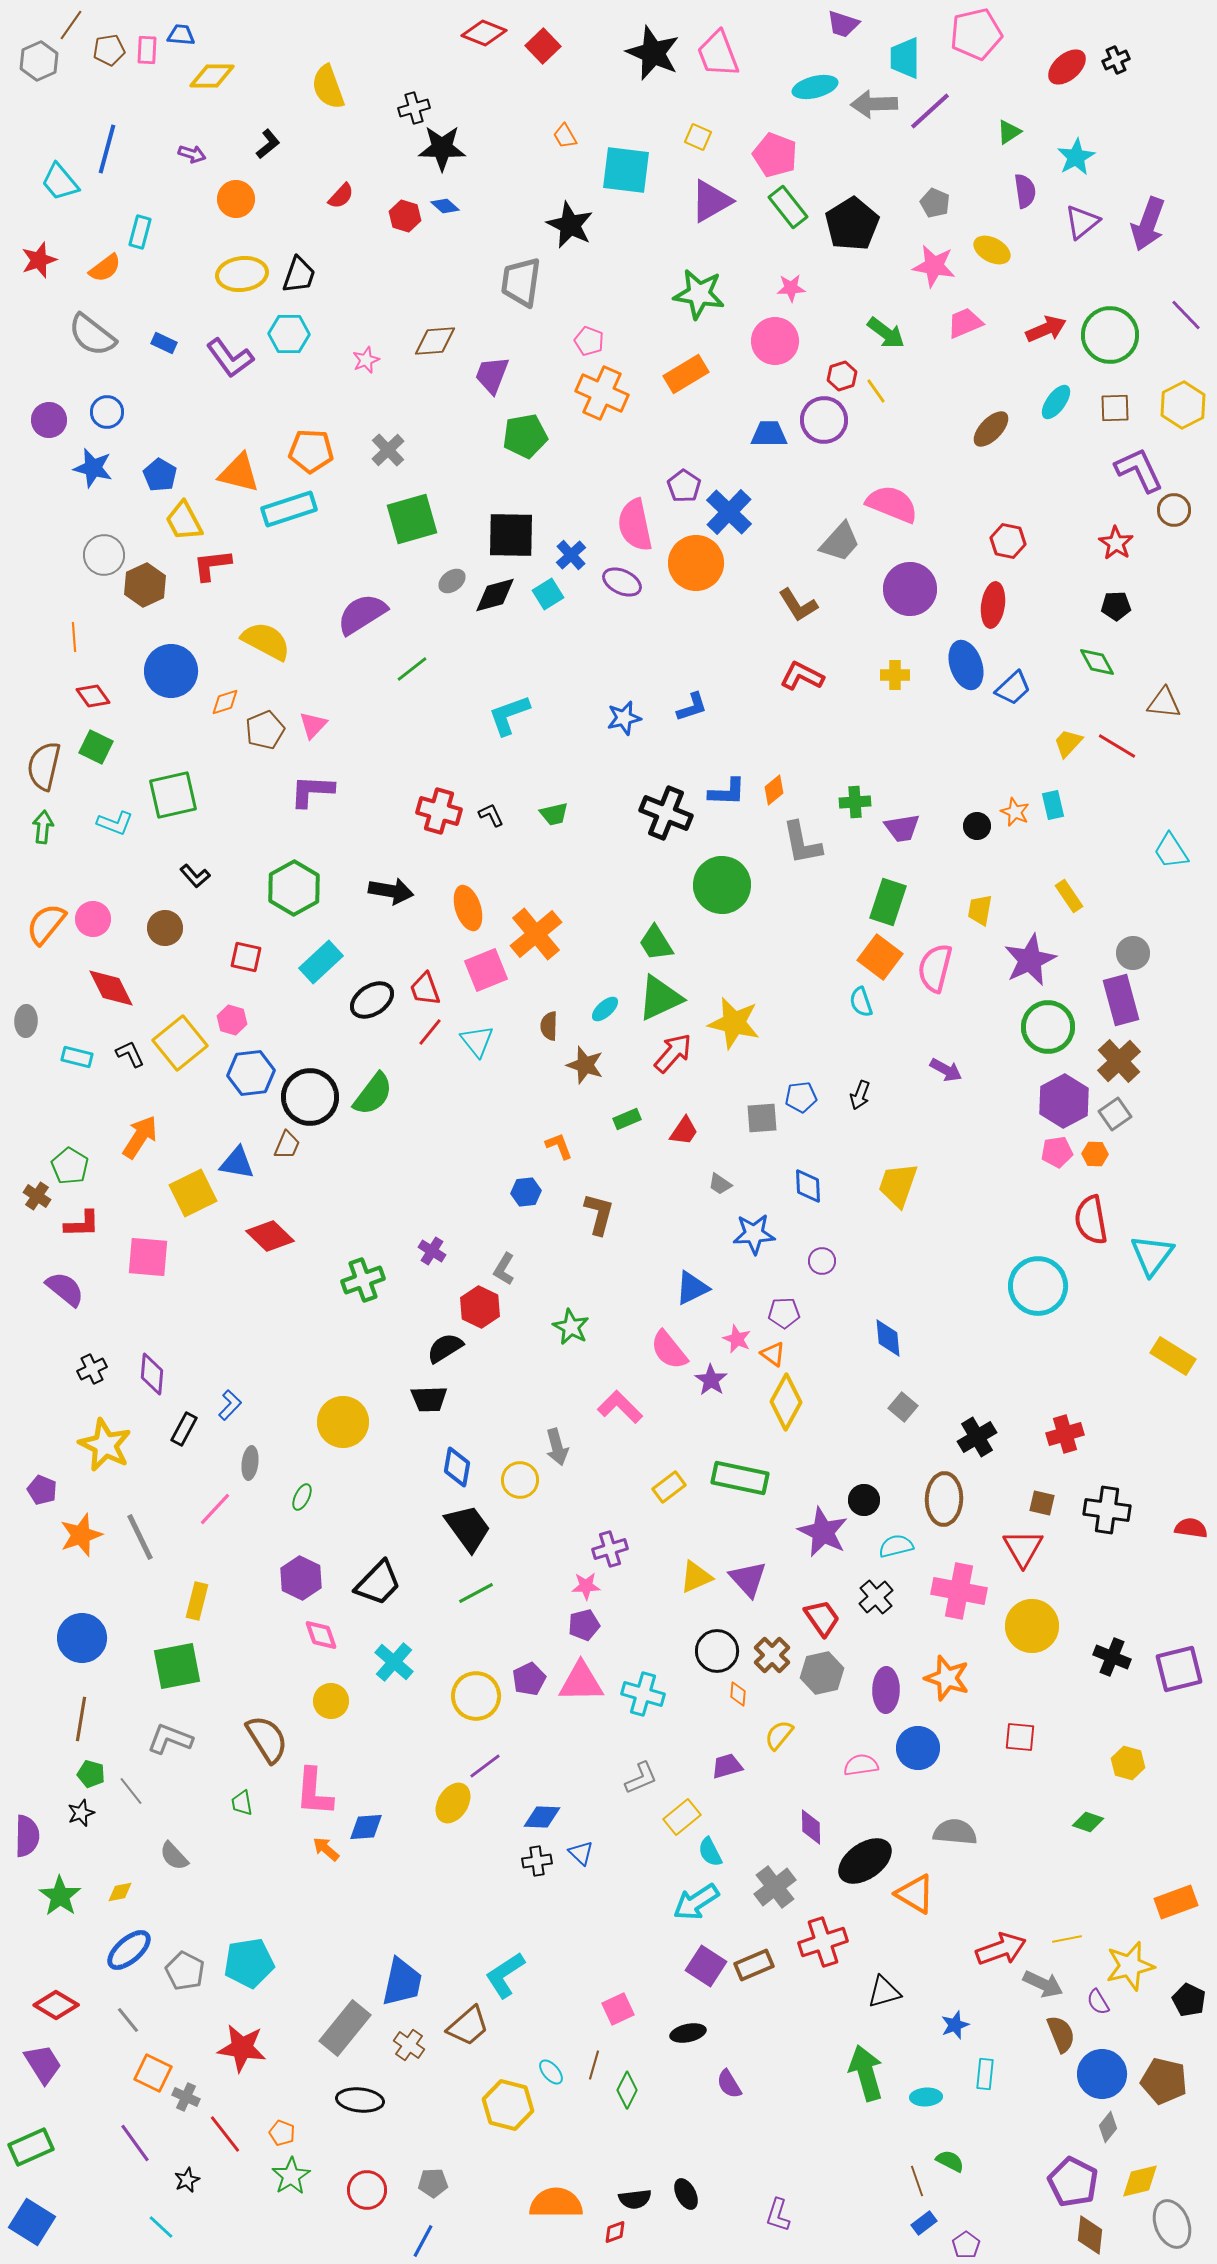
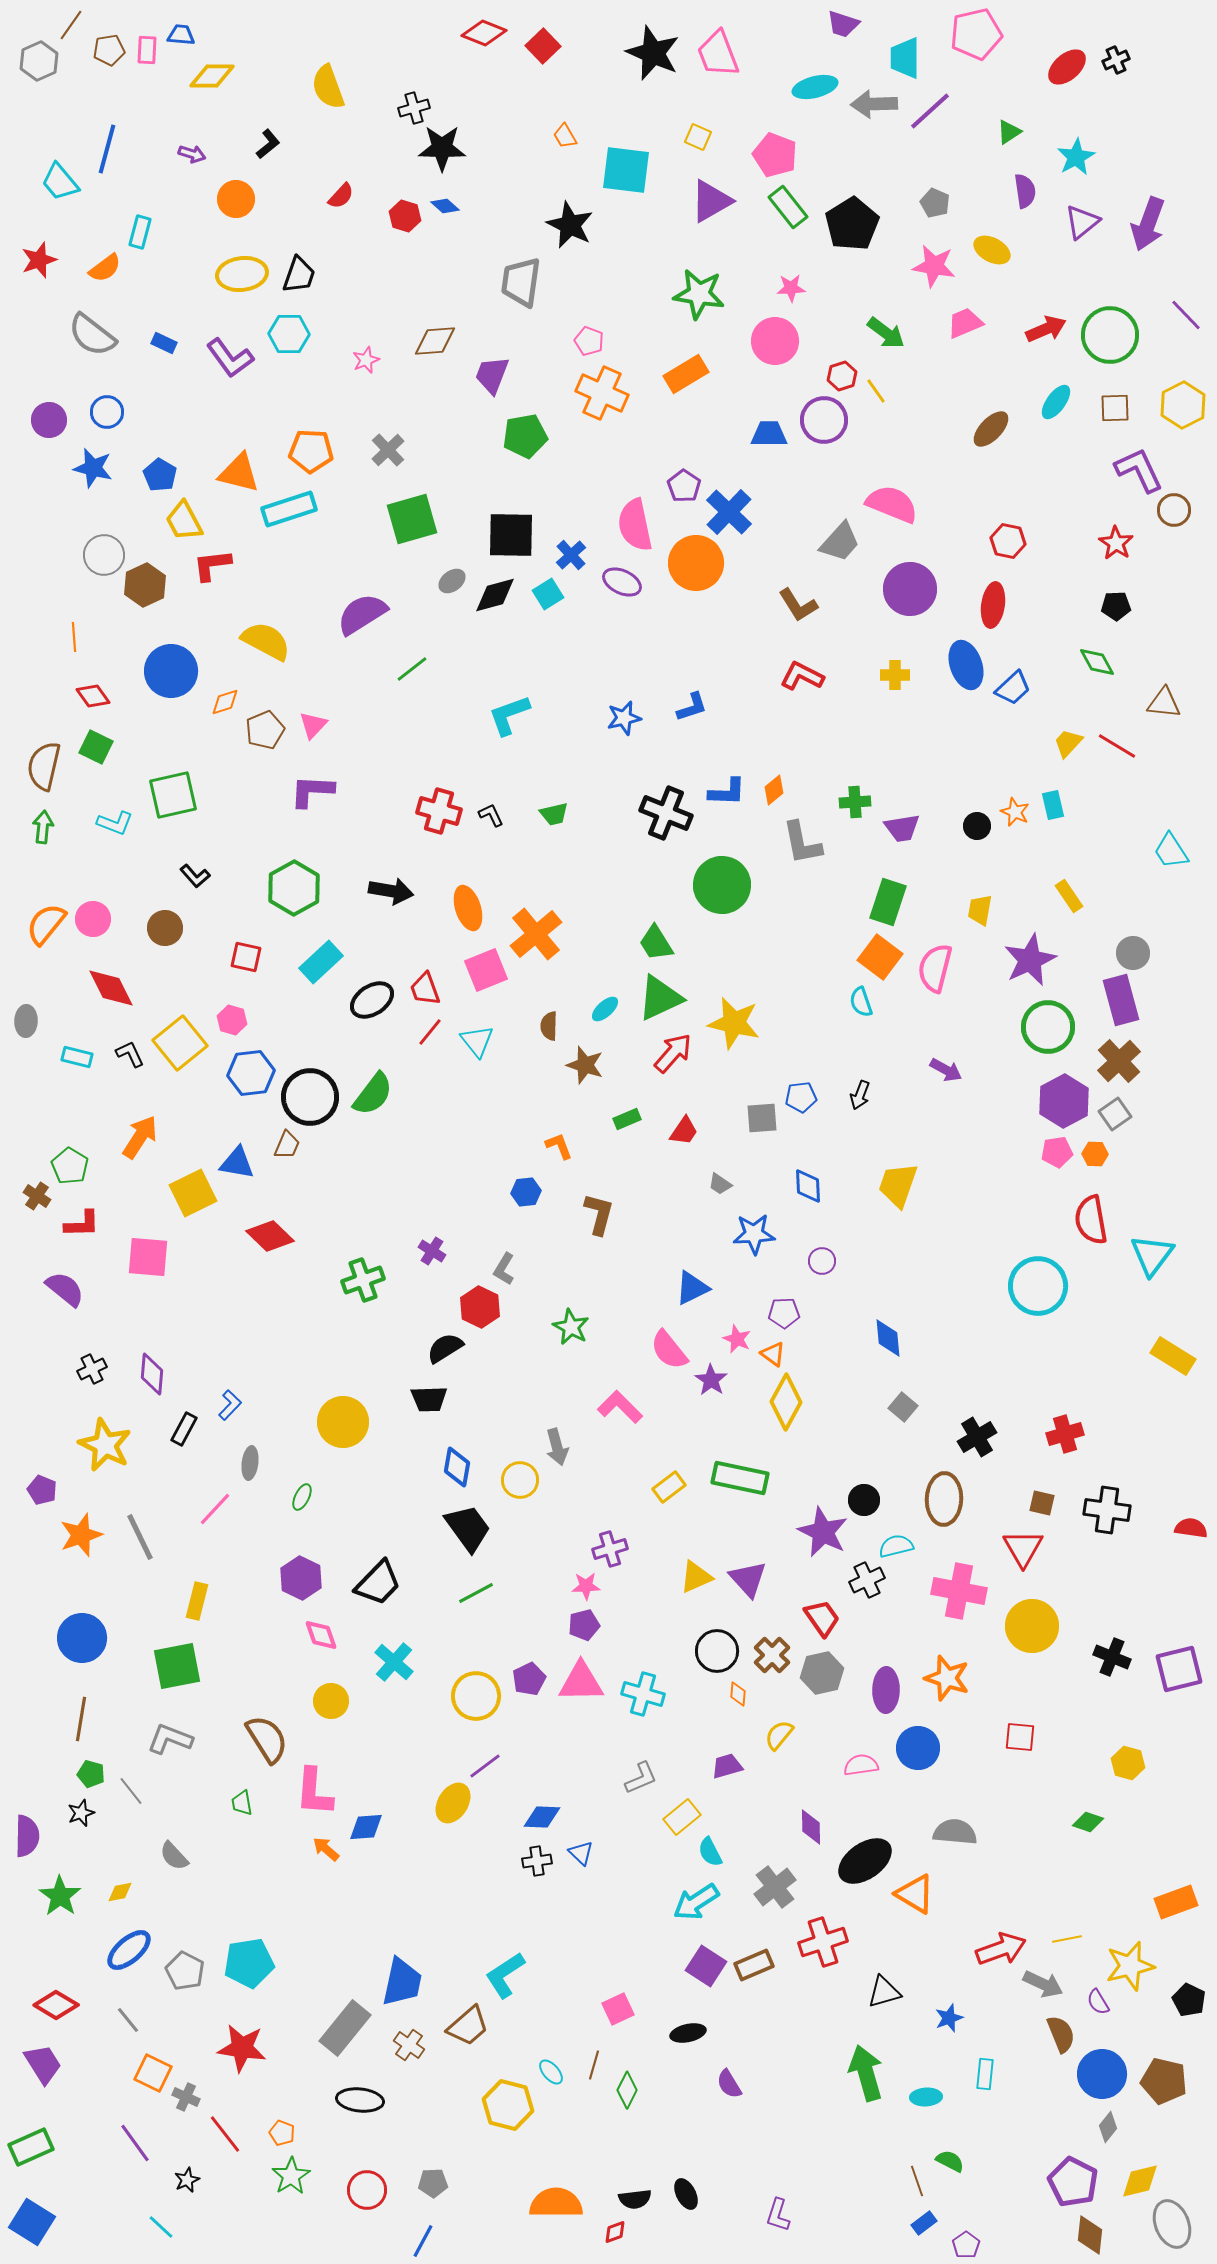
black cross at (876, 1597): moved 9 px left, 17 px up; rotated 16 degrees clockwise
blue star at (955, 2025): moved 6 px left, 7 px up
